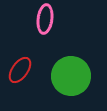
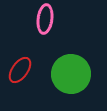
green circle: moved 2 px up
